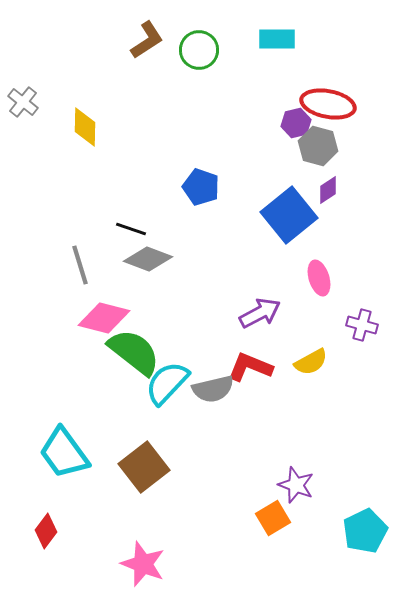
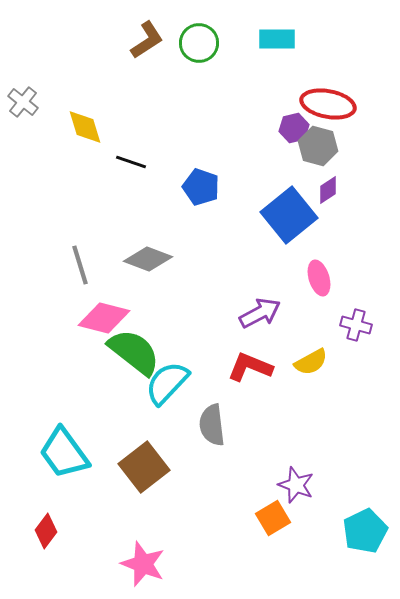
green circle: moved 7 px up
purple hexagon: moved 2 px left, 5 px down
yellow diamond: rotated 18 degrees counterclockwise
black line: moved 67 px up
purple cross: moved 6 px left
gray semicircle: moved 1 px left, 36 px down; rotated 96 degrees clockwise
